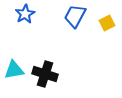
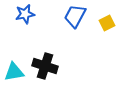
blue star: rotated 18 degrees clockwise
cyan triangle: moved 2 px down
black cross: moved 8 px up
